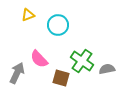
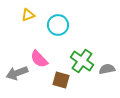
gray arrow: rotated 135 degrees counterclockwise
brown square: moved 2 px down
